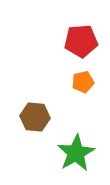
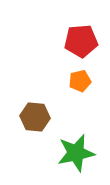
orange pentagon: moved 3 px left, 1 px up
green star: rotated 18 degrees clockwise
